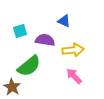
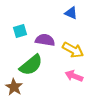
blue triangle: moved 7 px right, 8 px up
yellow arrow: rotated 35 degrees clockwise
green semicircle: moved 2 px right, 1 px up
pink arrow: rotated 24 degrees counterclockwise
brown star: moved 2 px right
